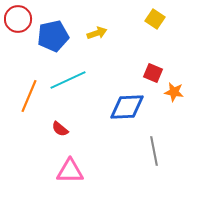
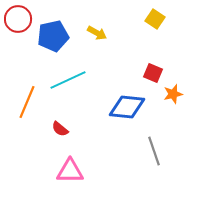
yellow arrow: rotated 48 degrees clockwise
orange star: moved 1 px left, 2 px down; rotated 24 degrees counterclockwise
orange line: moved 2 px left, 6 px down
blue diamond: rotated 9 degrees clockwise
gray line: rotated 8 degrees counterclockwise
